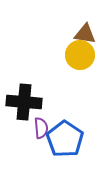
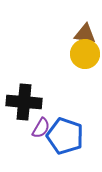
yellow circle: moved 5 px right, 1 px up
purple semicircle: rotated 35 degrees clockwise
blue pentagon: moved 3 px up; rotated 15 degrees counterclockwise
